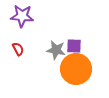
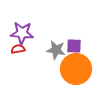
purple star: moved 17 px down
red semicircle: rotated 72 degrees counterclockwise
